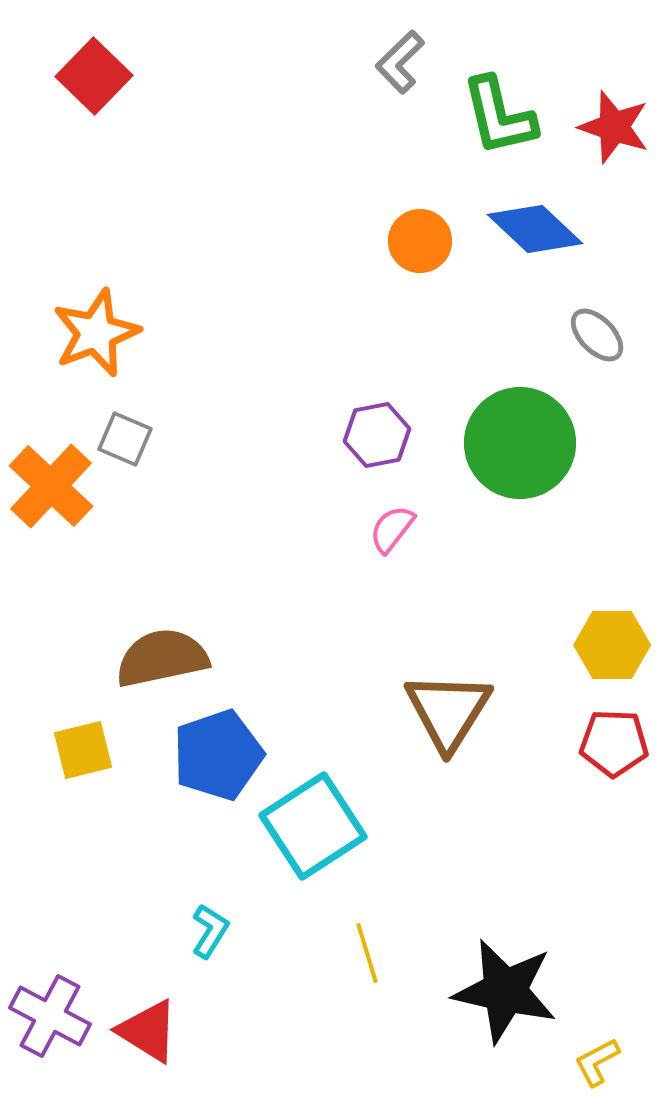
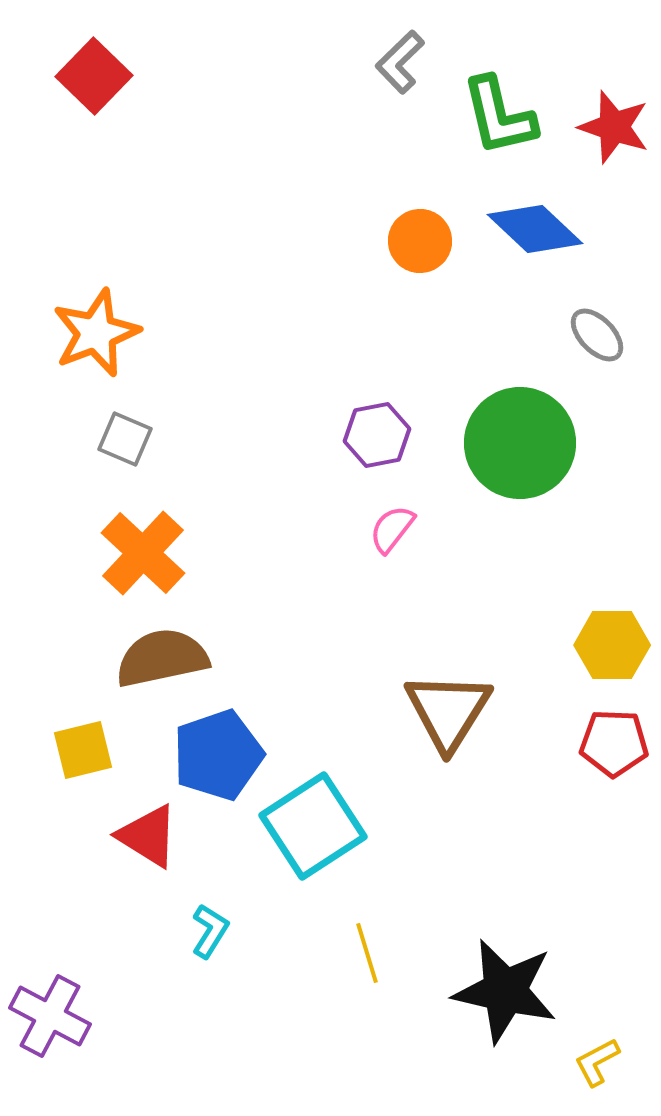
orange cross: moved 92 px right, 67 px down
red triangle: moved 195 px up
